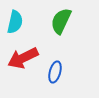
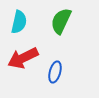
cyan semicircle: moved 4 px right
